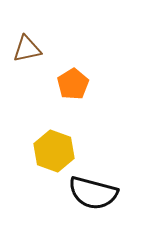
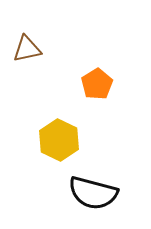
orange pentagon: moved 24 px right
yellow hexagon: moved 5 px right, 11 px up; rotated 6 degrees clockwise
